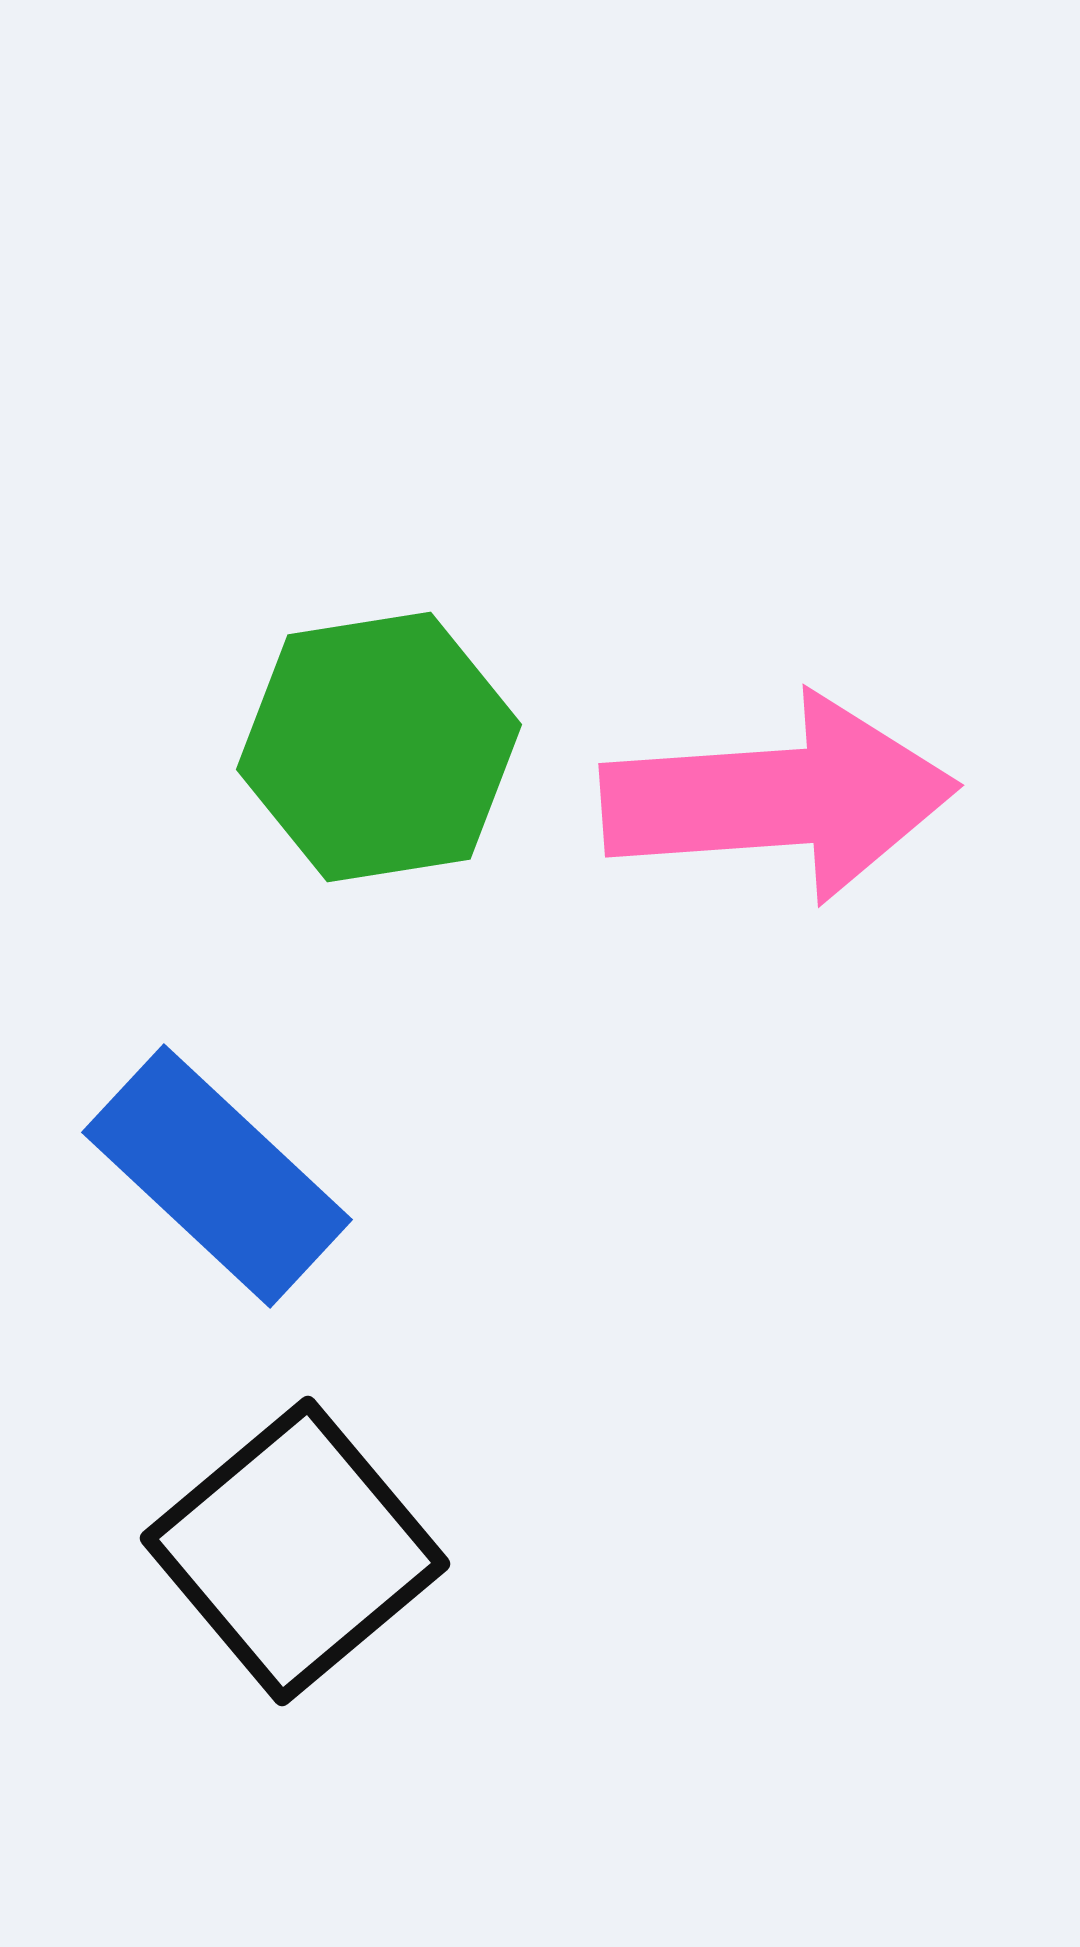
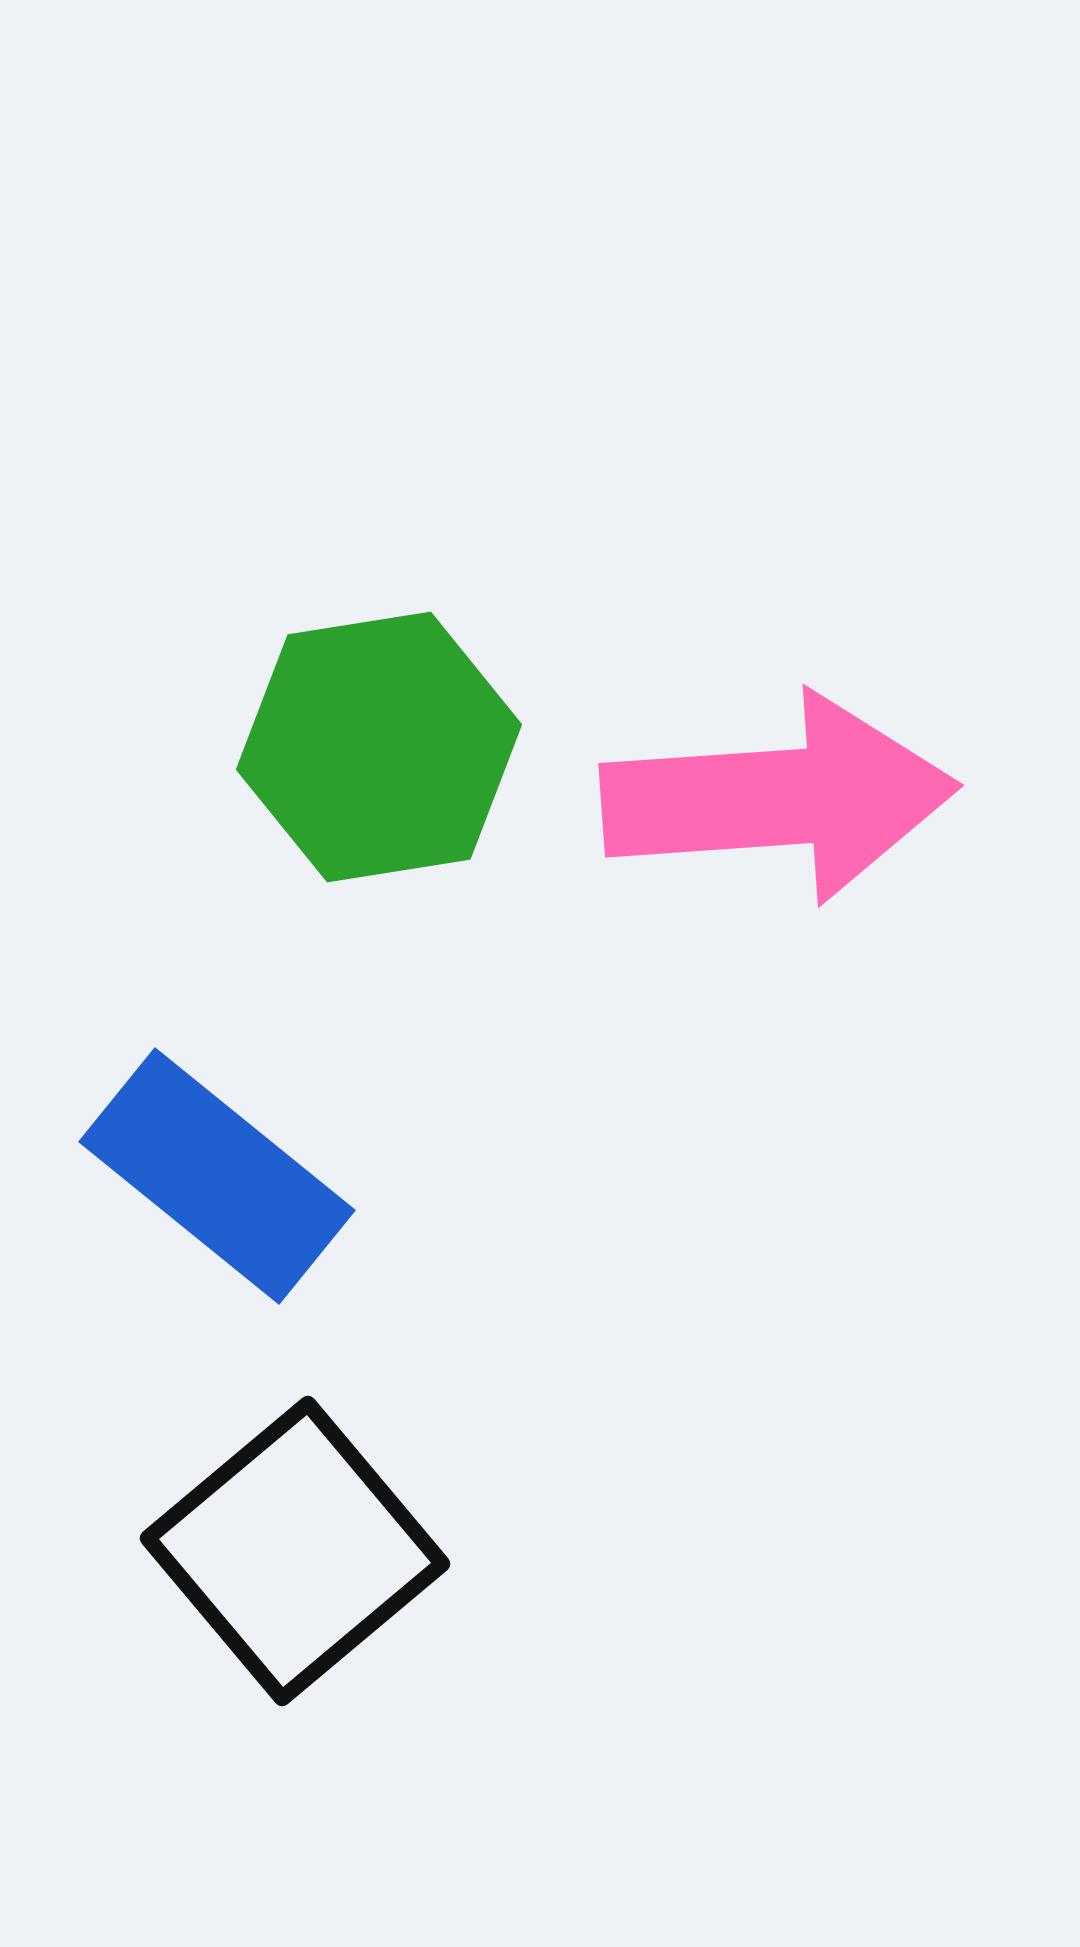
blue rectangle: rotated 4 degrees counterclockwise
